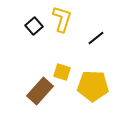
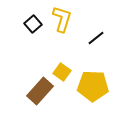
black square: moved 1 px left, 2 px up
yellow square: rotated 18 degrees clockwise
